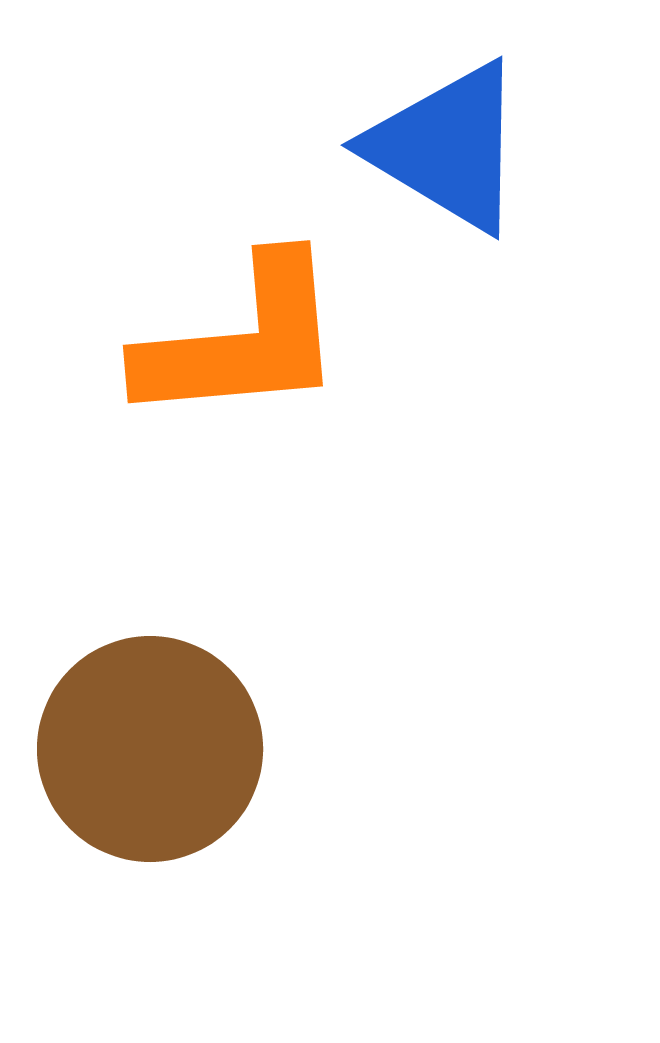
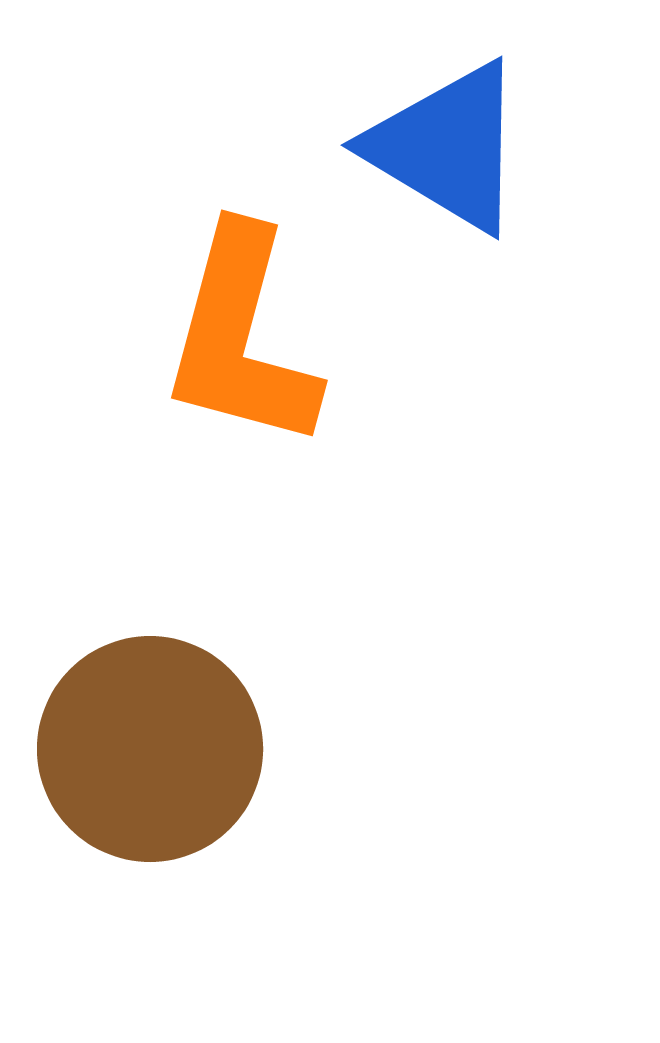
orange L-shape: moved 1 px left, 3 px up; rotated 110 degrees clockwise
